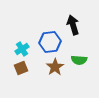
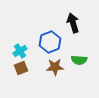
black arrow: moved 2 px up
blue hexagon: rotated 15 degrees counterclockwise
cyan cross: moved 2 px left, 2 px down
brown star: rotated 30 degrees clockwise
